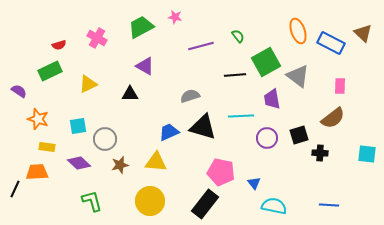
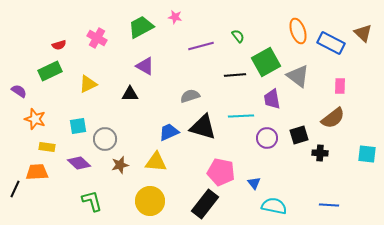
orange star at (38, 119): moved 3 px left
